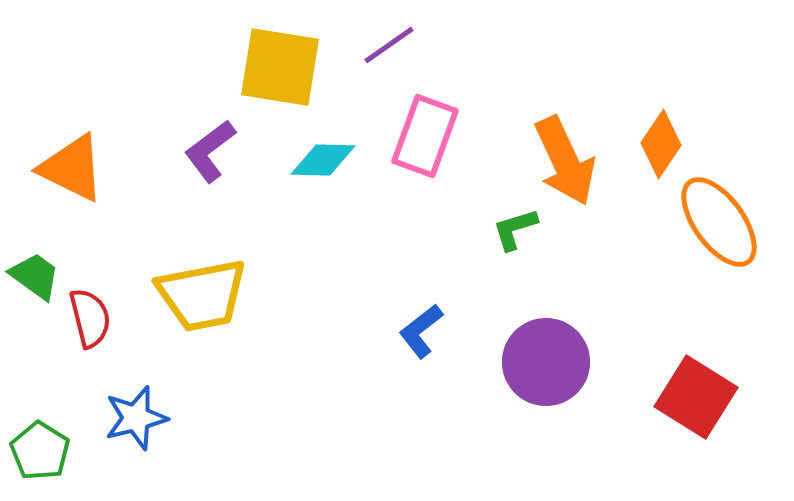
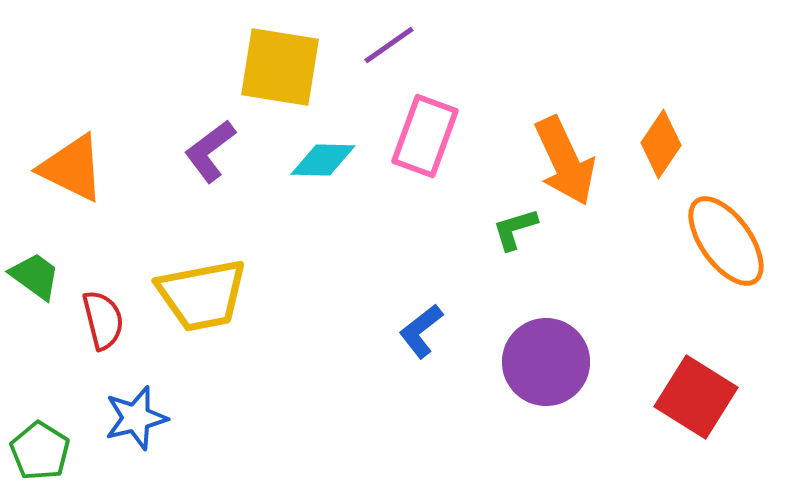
orange ellipse: moved 7 px right, 19 px down
red semicircle: moved 13 px right, 2 px down
